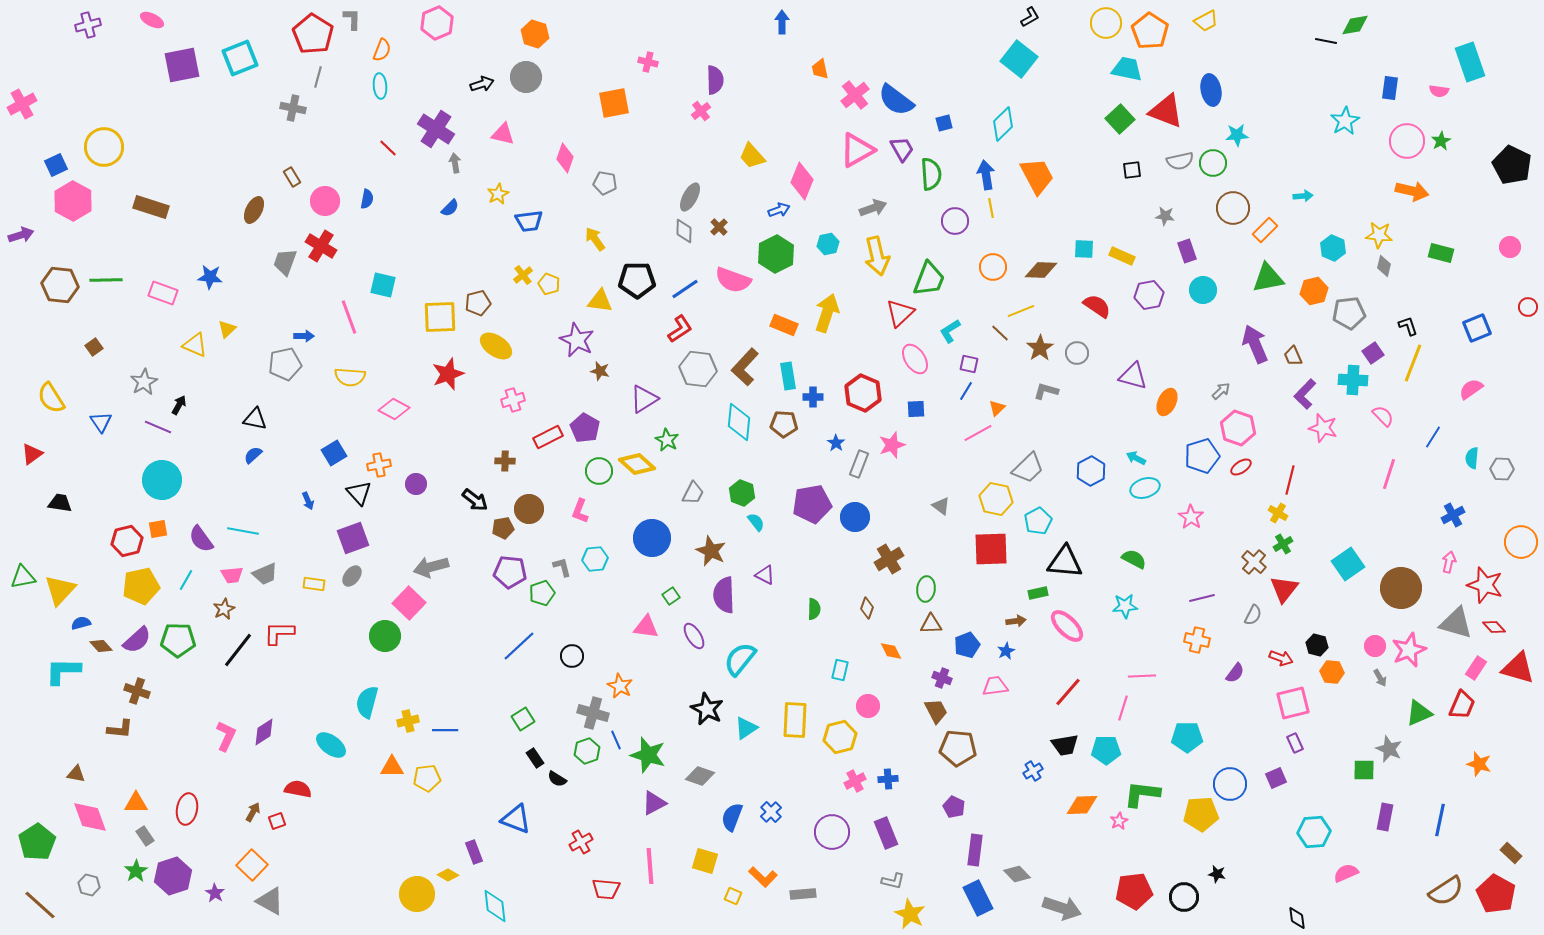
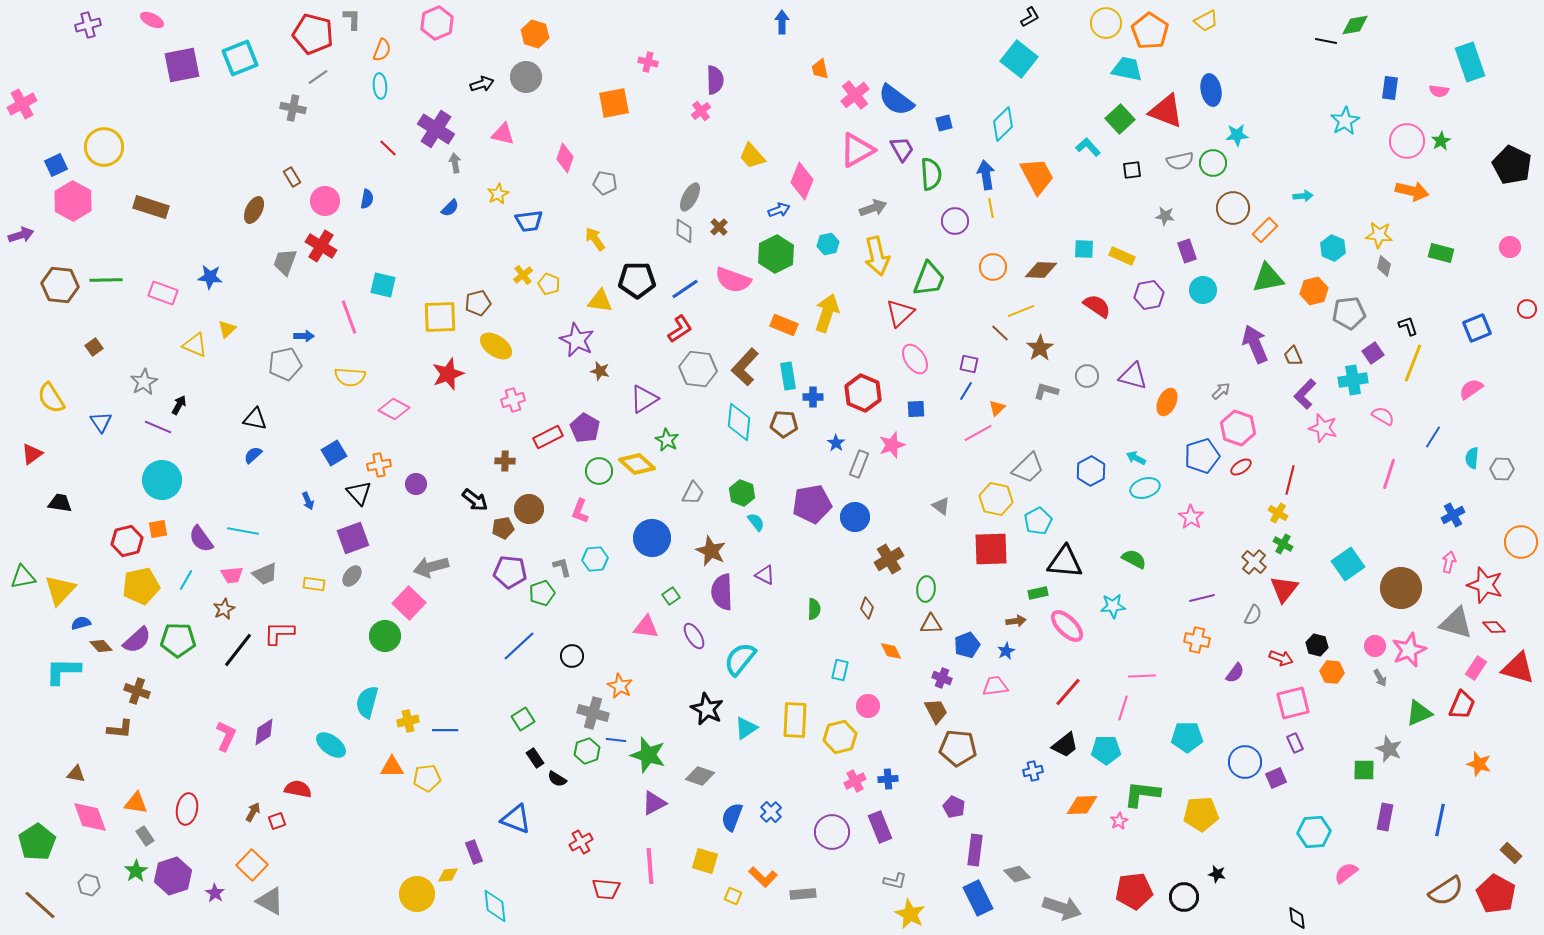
red pentagon at (313, 34): rotated 18 degrees counterclockwise
gray line at (318, 77): rotated 40 degrees clockwise
red circle at (1528, 307): moved 1 px left, 2 px down
cyan L-shape at (950, 331): moved 138 px right, 184 px up; rotated 80 degrees clockwise
gray circle at (1077, 353): moved 10 px right, 23 px down
cyan cross at (1353, 380): rotated 12 degrees counterclockwise
pink semicircle at (1383, 416): rotated 15 degrees counterclockwise
green cross at (1283, 544): rotated 30 degrees counterclockwise
purple semicircle at (724, 595): moved 2 px left, 3 px up
cyan star at (1125, 606): moved 12 px left
blue line at (616, 740): rotated 60 degrees counterclockwise
black trapezoid at (1065, 745): rotated 28 degrees counterclockwise
blue cross at (1033, 771): rotated 18 degrees clockwise
blue circle at (1230, 784): moved 15 px right, 22 px up
orange triangle at (136, 803): rotated 10 degrees clockwise
purple rectangle at (886, 833): moved 6 px left, 6 px up
pink semicircle at (1346, 873): rotated 15 degrees counterclockwise
yellow diamond at (448, 875): rotated 35 degrees counterclockwise
gray L-shape at (893, 881): moved 2 px right
